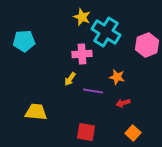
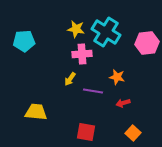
yellow star: moved 6 px left, 12 px down; rotated 12 degrees counterclockwise
pink hexagon: moved 2 px up; rotated 15 degrees clockwise
